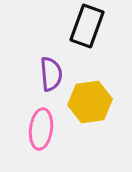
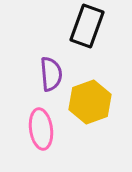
yellow hexagon: rotated 12 degrees counterclockwise
pink ellipse: rotated 15 degrees counterclockwise
